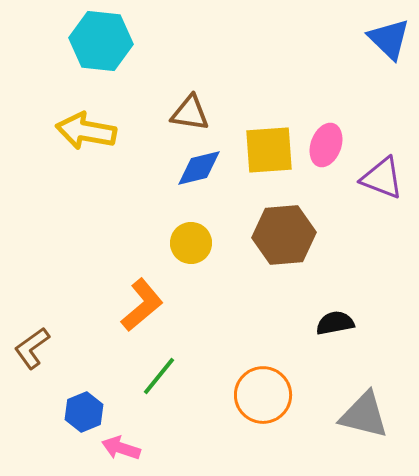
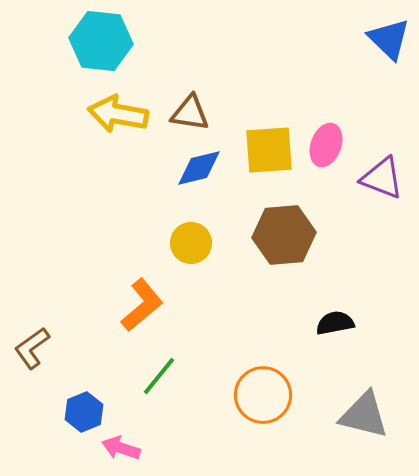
yellow arrow: moved 32 px right, 17 px up
